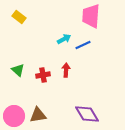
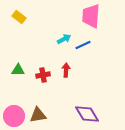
green triangle: rotated 40 degrees counterclockwise
